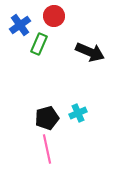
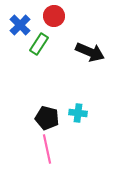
blue cross: rotated 10 degrees counterclockwise
green rectangle: rotated 10 degrees clockwise
cyan cross: rotated 30 degrees clockwise
black pentagon: rotated 30 degrees clockwise
